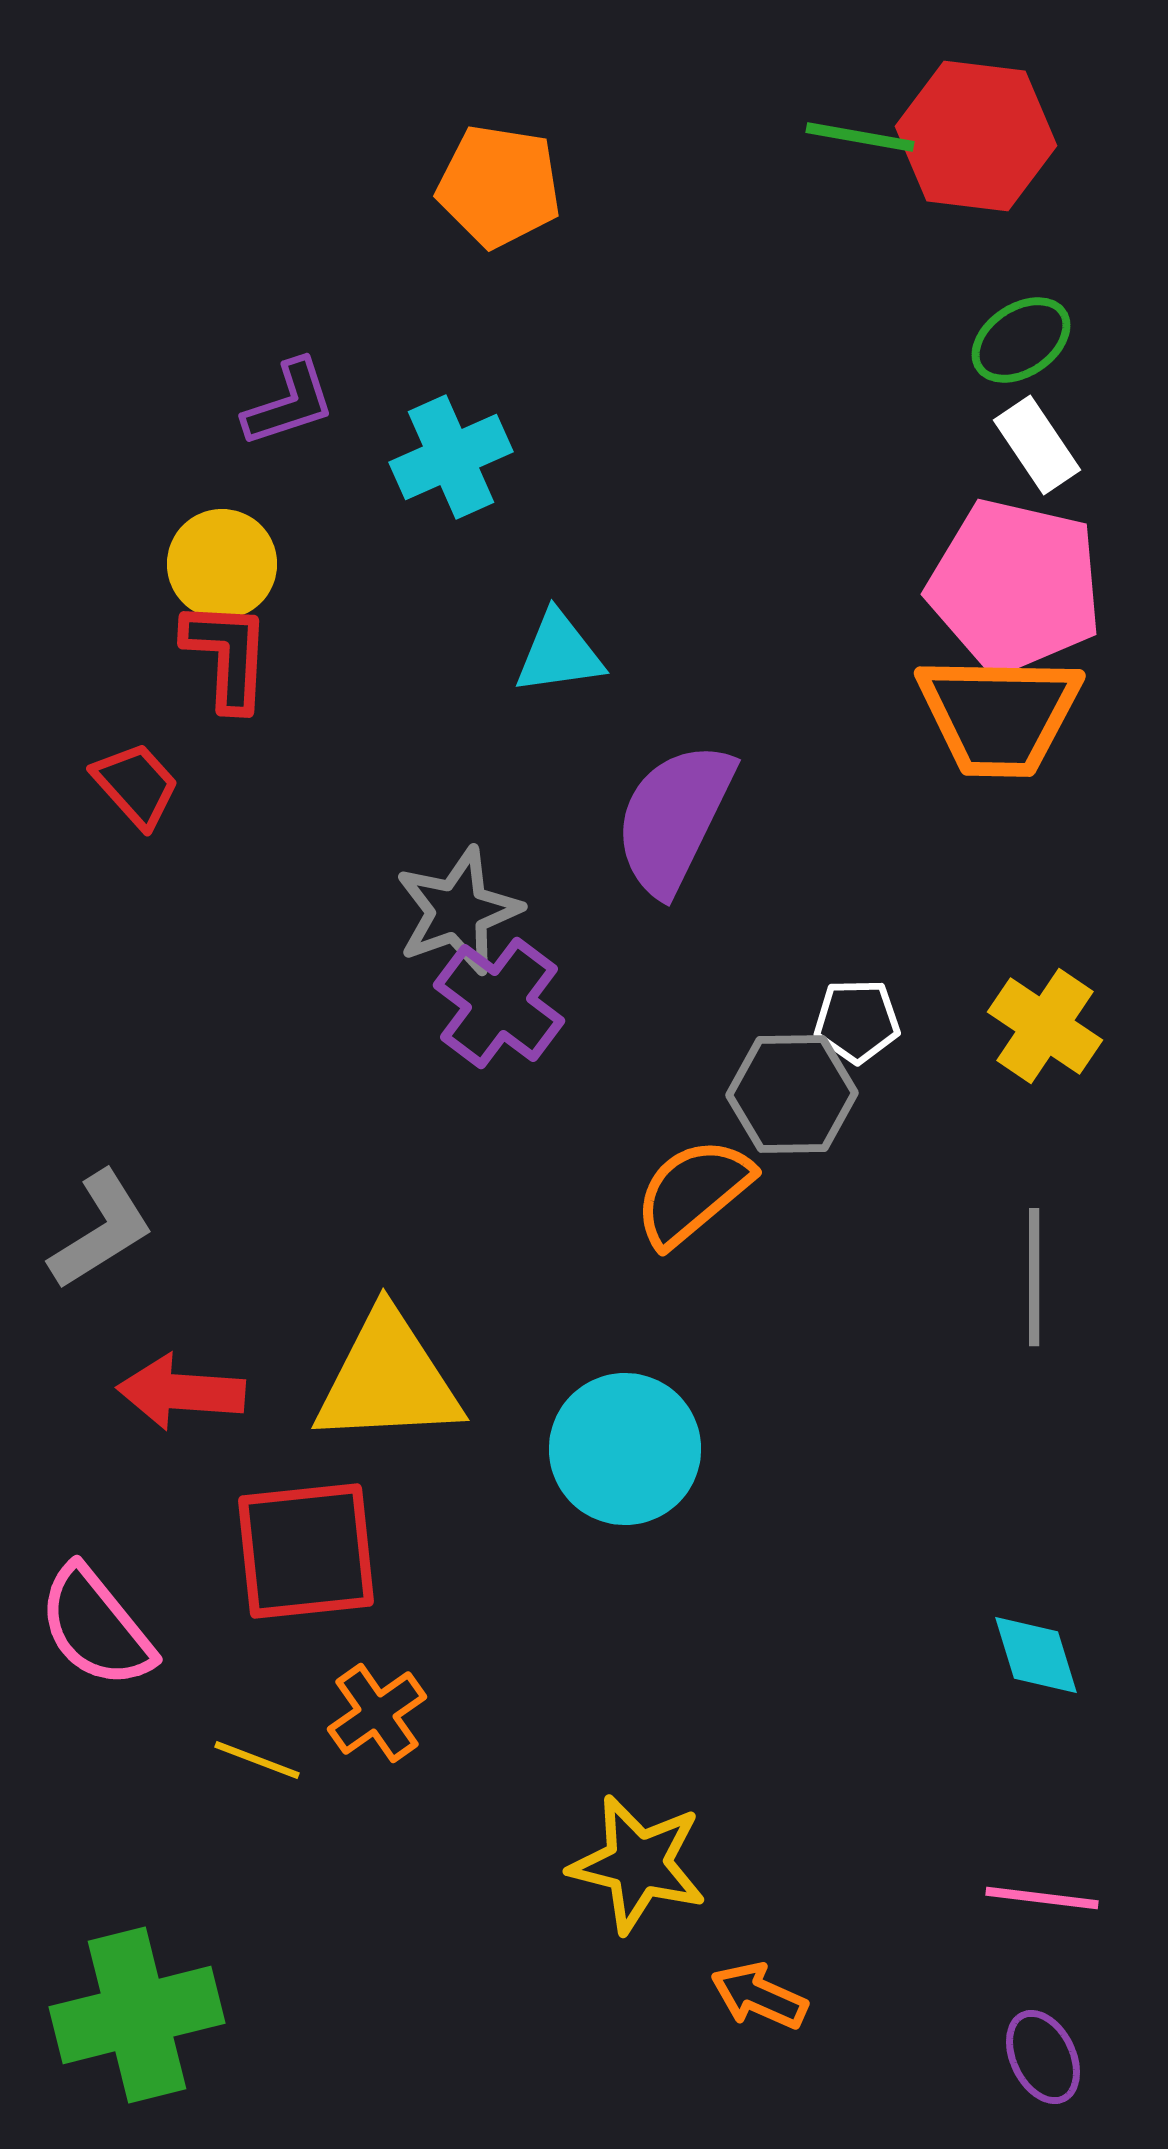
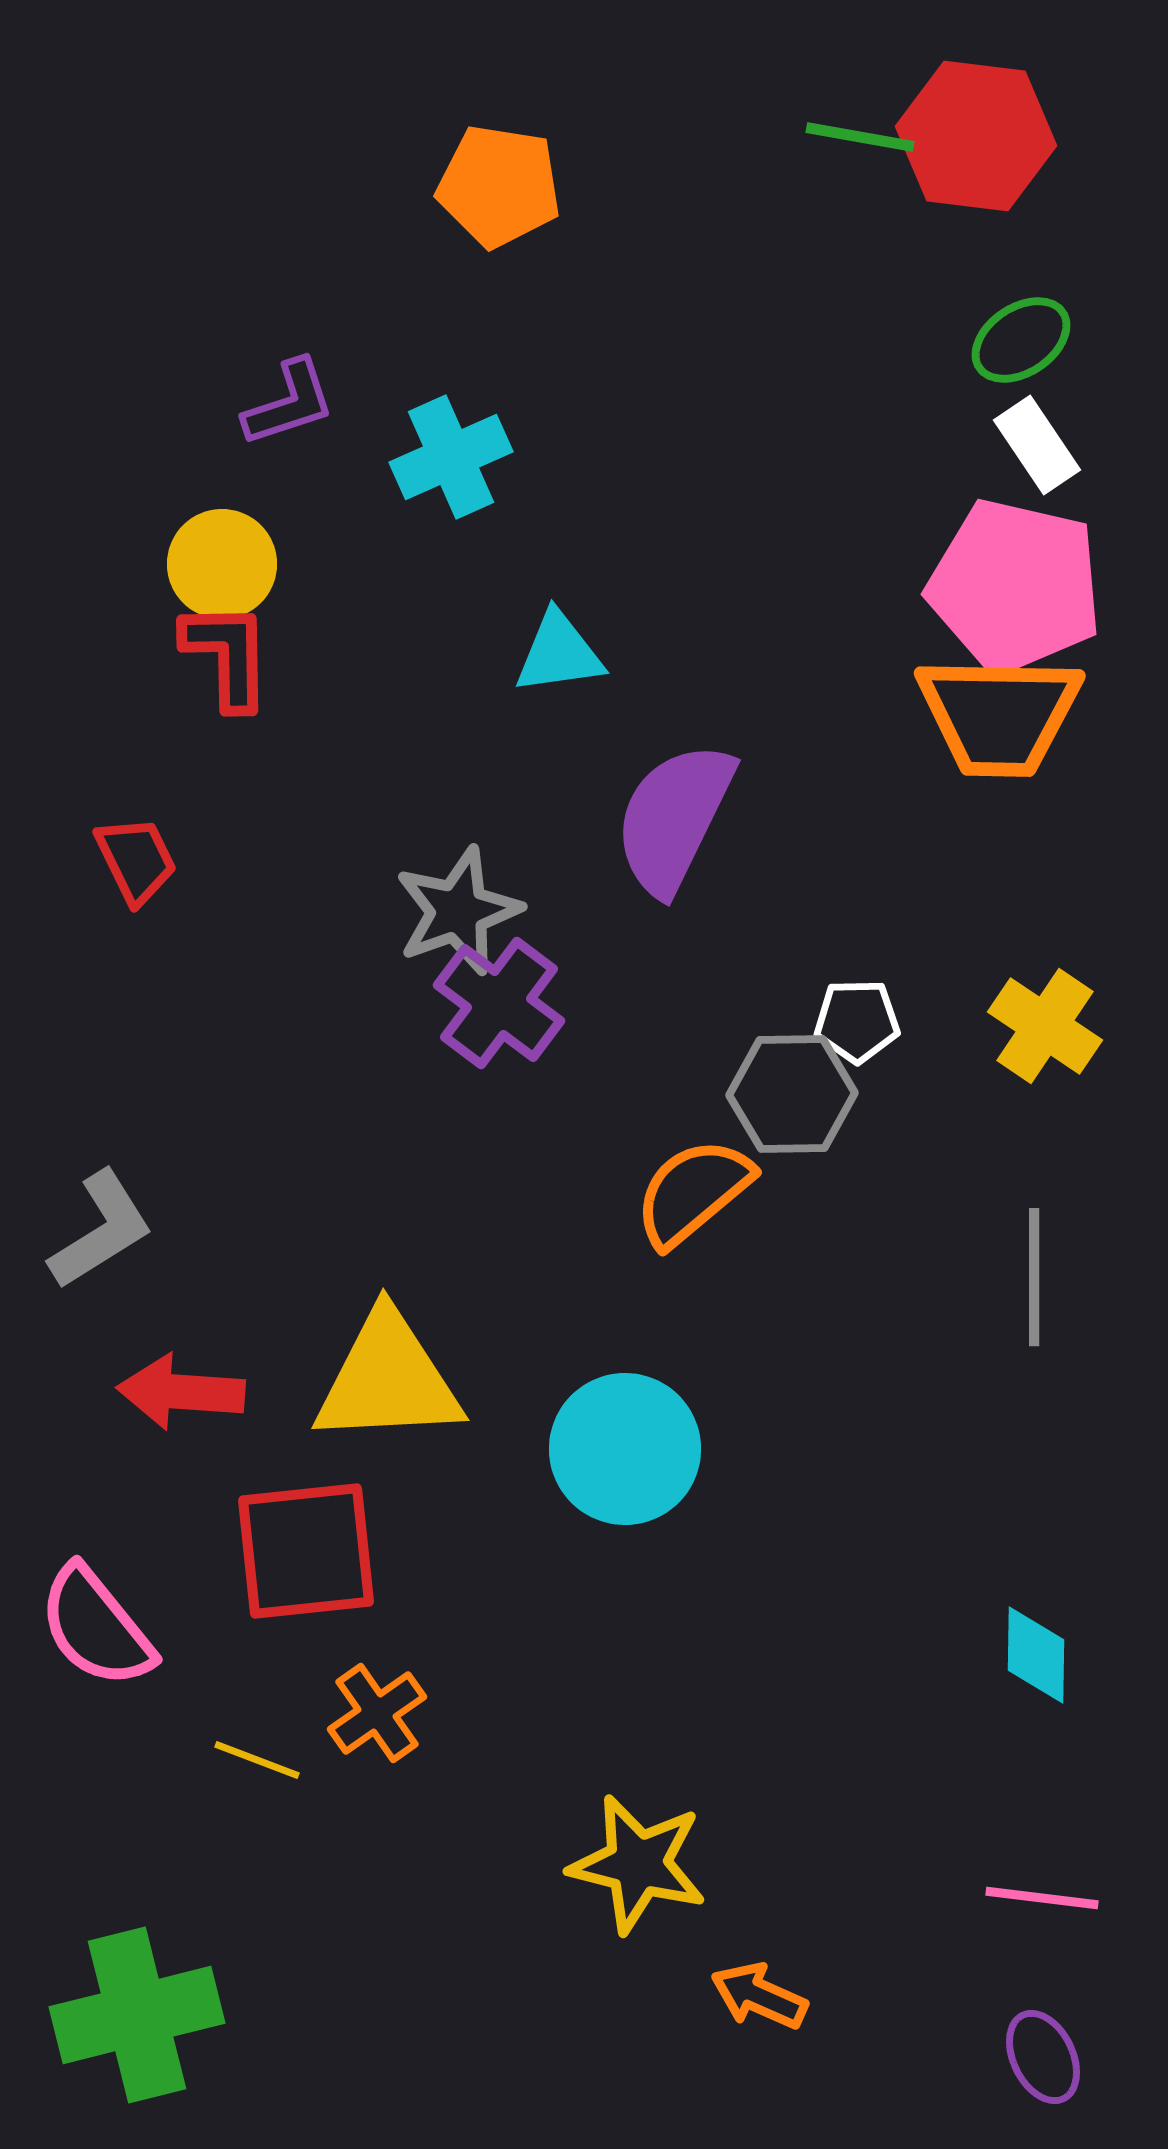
red L-shape: rotated 4 degrees counterclockwise
red trapezoid: moved 75 px down; rotated 16 degrees clockwise
cyan diamond: rotated 18 degrees clockwise
